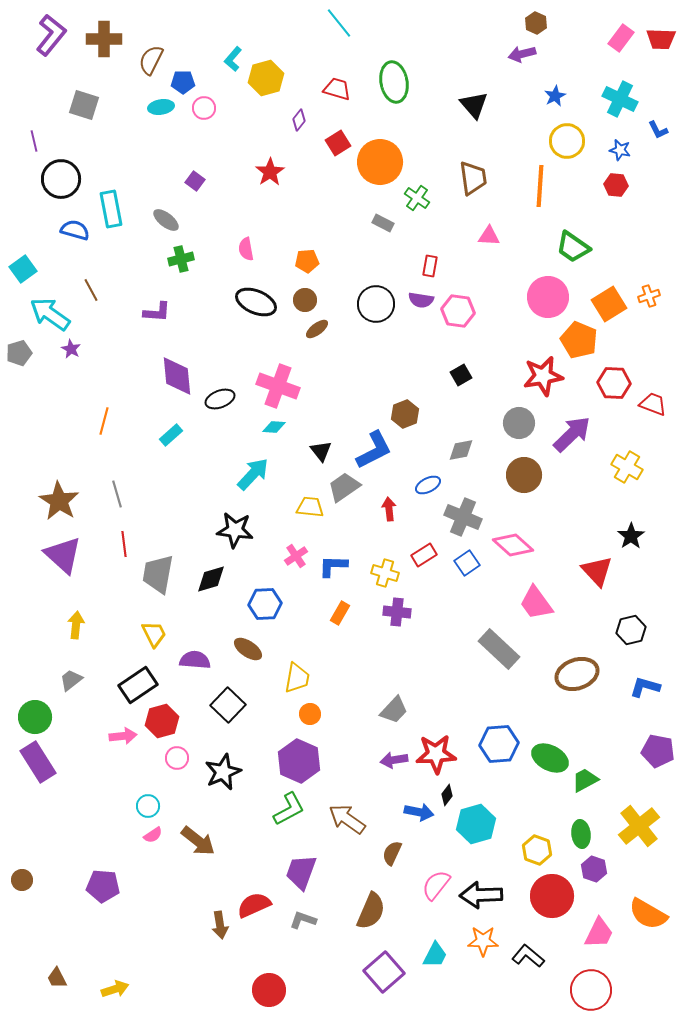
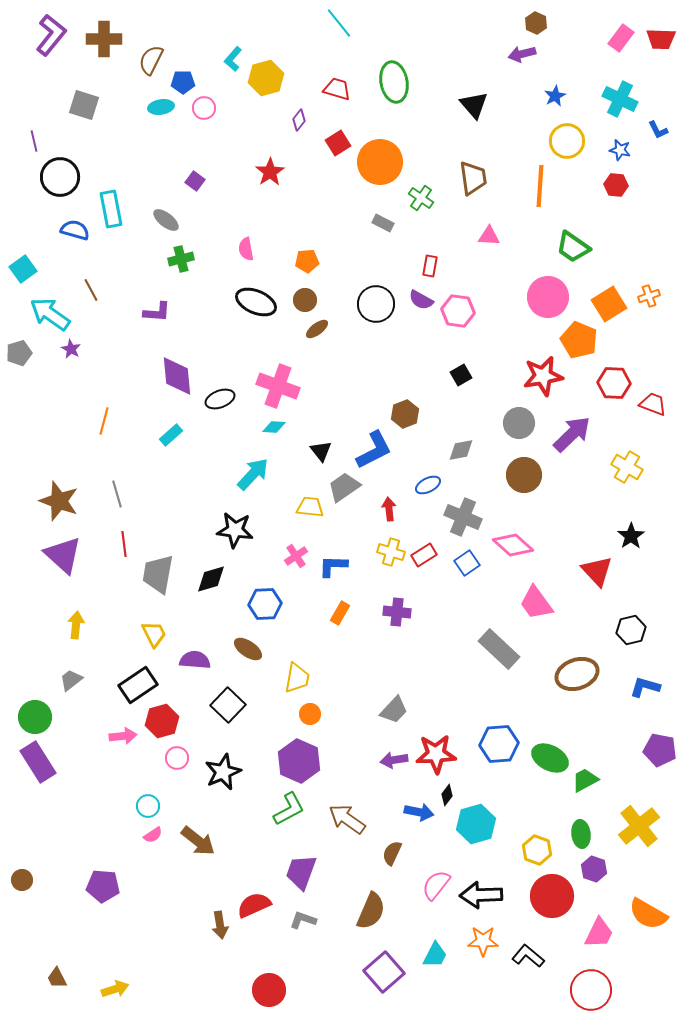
black circle at (61, 179): moved 1 px left, 2 px up
green cross at (417, 198): moved 4 px right
purple semicircle at (421, 300): rotated 20 degrees clockwise
brown star at (59, 501): rotated 12 degrees counterclockwise
yellow cross at (385, 573): moved 6 px right, 21 px up
purple pentagon at (658, 751): moved 2 px right, 1 px up
